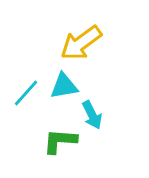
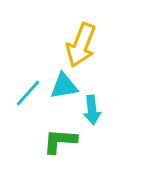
yellow arrow: moved 2 px down; rotated 33 degrees counterclockwise
cyan line: moved 2 px right
cyan arrow: moved 5 px up; rotated 20 degrees clockwise
